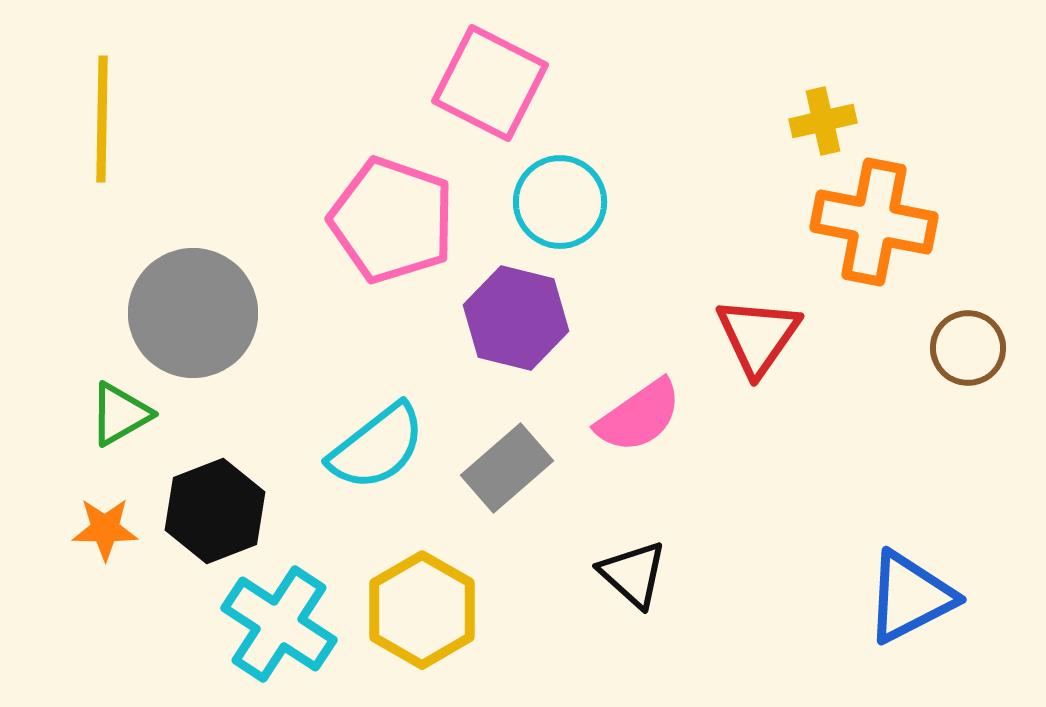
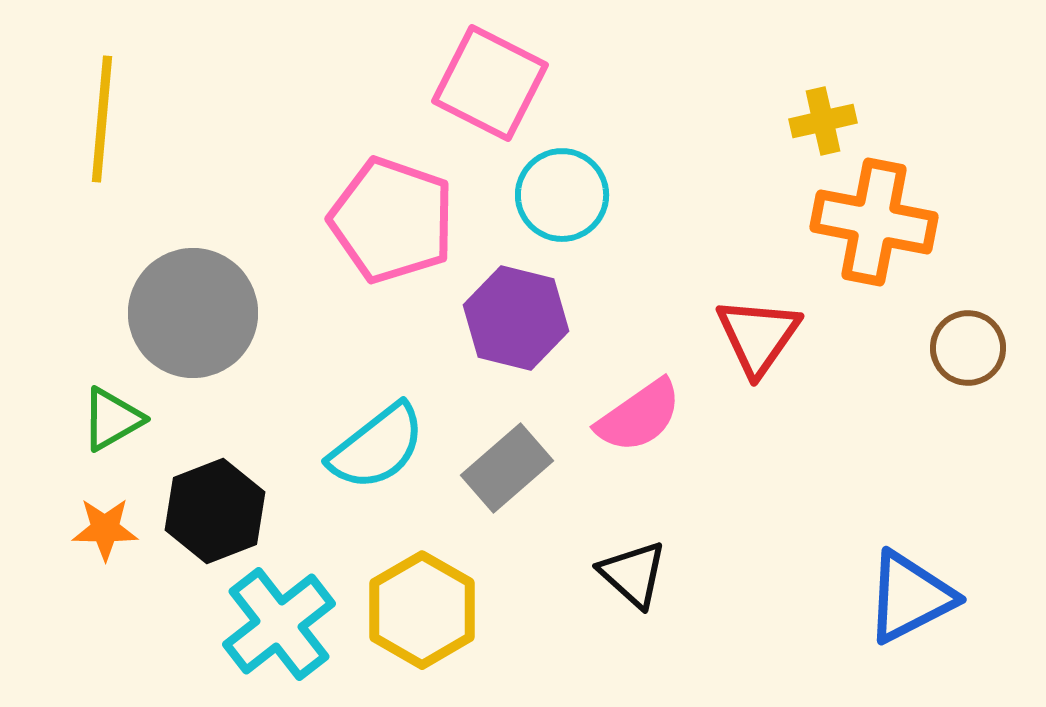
yellow line: rotated 4 degrees clockwise
cyan circle: moved 2 px right, 7 px up
green triangle: moved 8 px left, 5 px down
cyan cross: rotated 19 degrees clockwise
